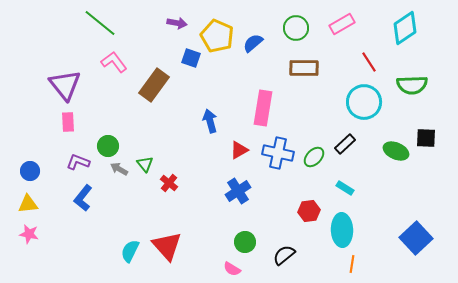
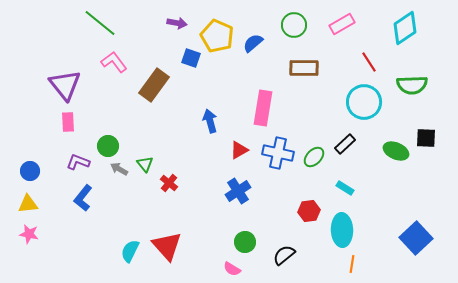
green circle at (296, 28): moved 2 px left, 3 px up
